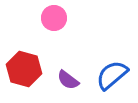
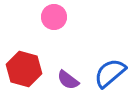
pink circle: moved 1 px up
blue semicircle: moved 2 px left, 2 px up
